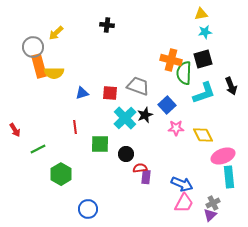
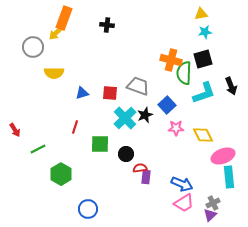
orange rectangle: moved 25 px right, 48 px up; rotated 35 degrees clockwise
red line: rotated 24 degrees clockwise
pink trapezoid: rotated 30 degrees clockwise
